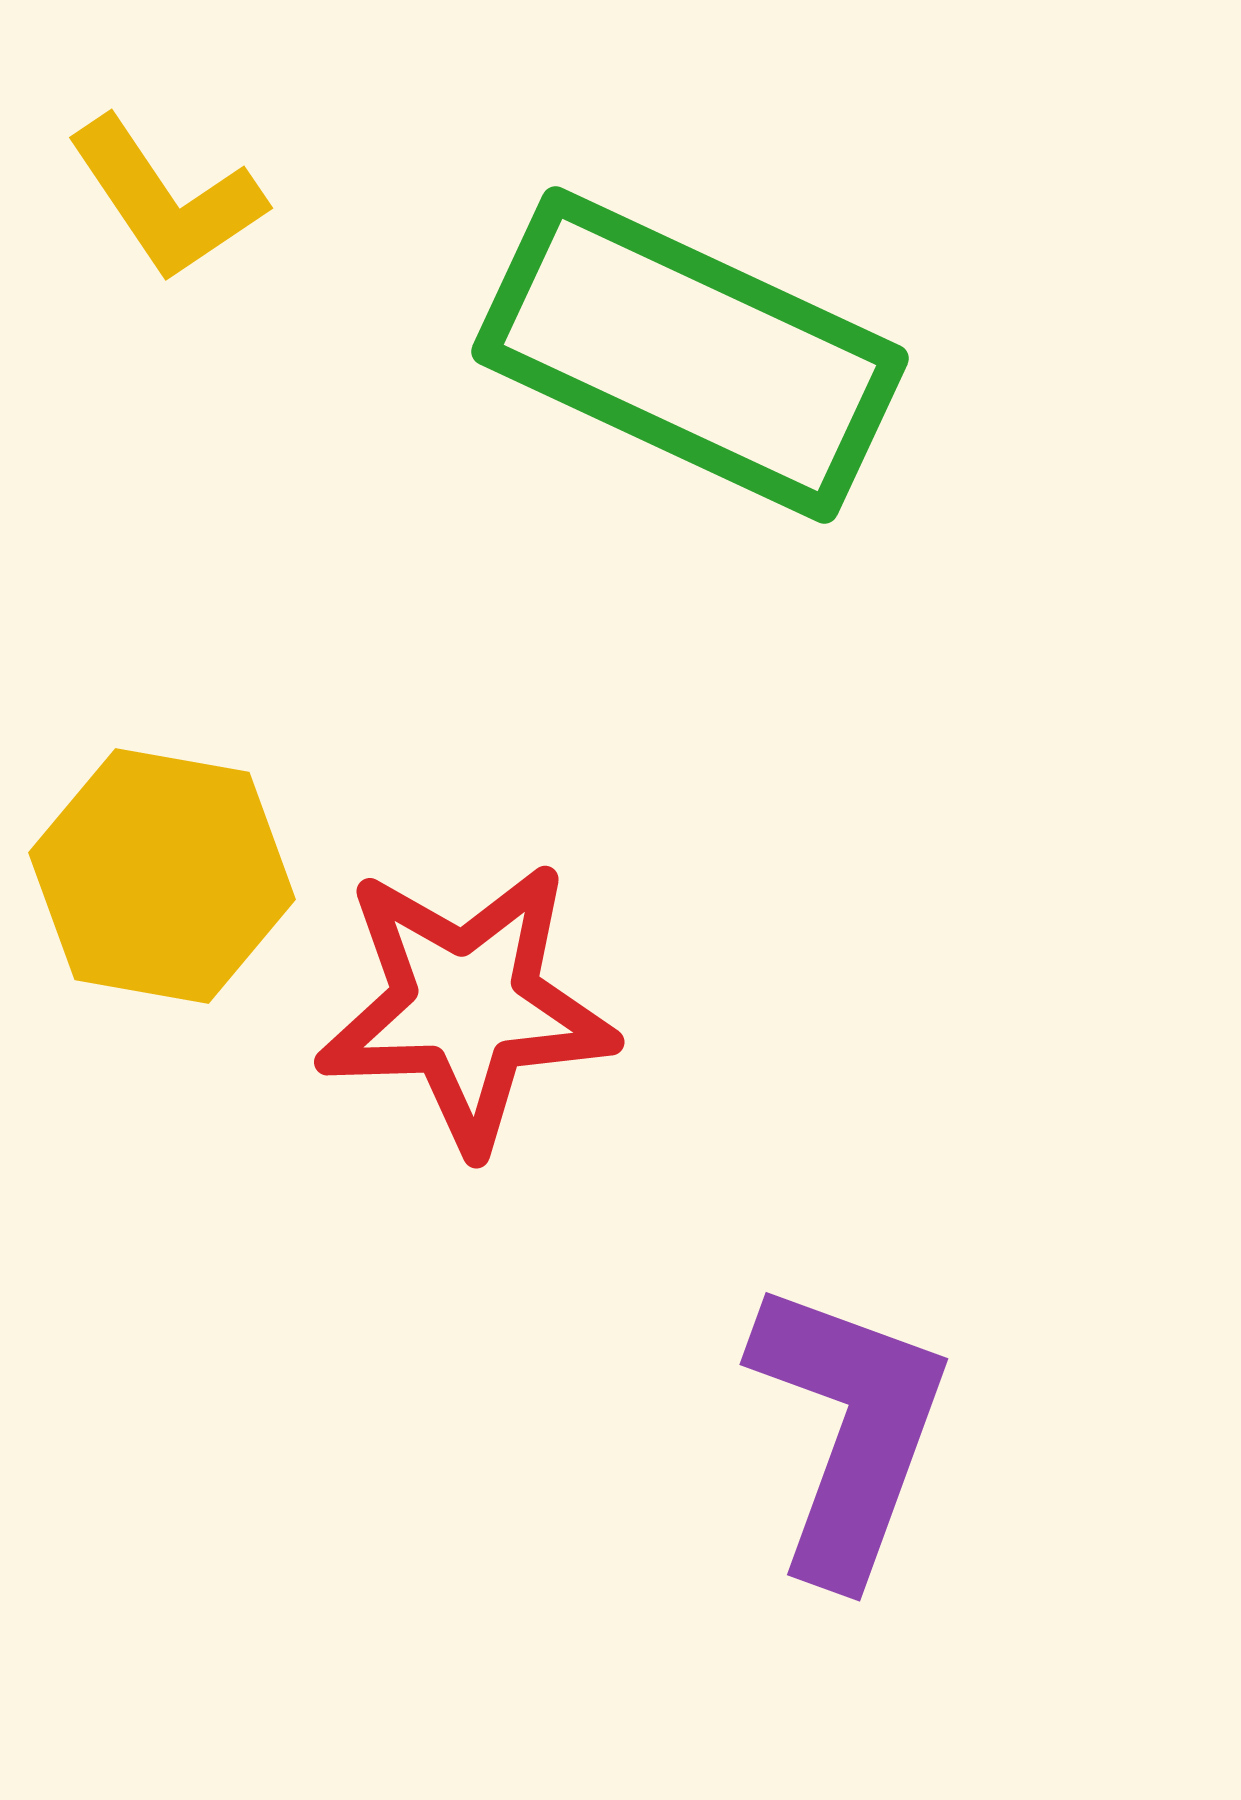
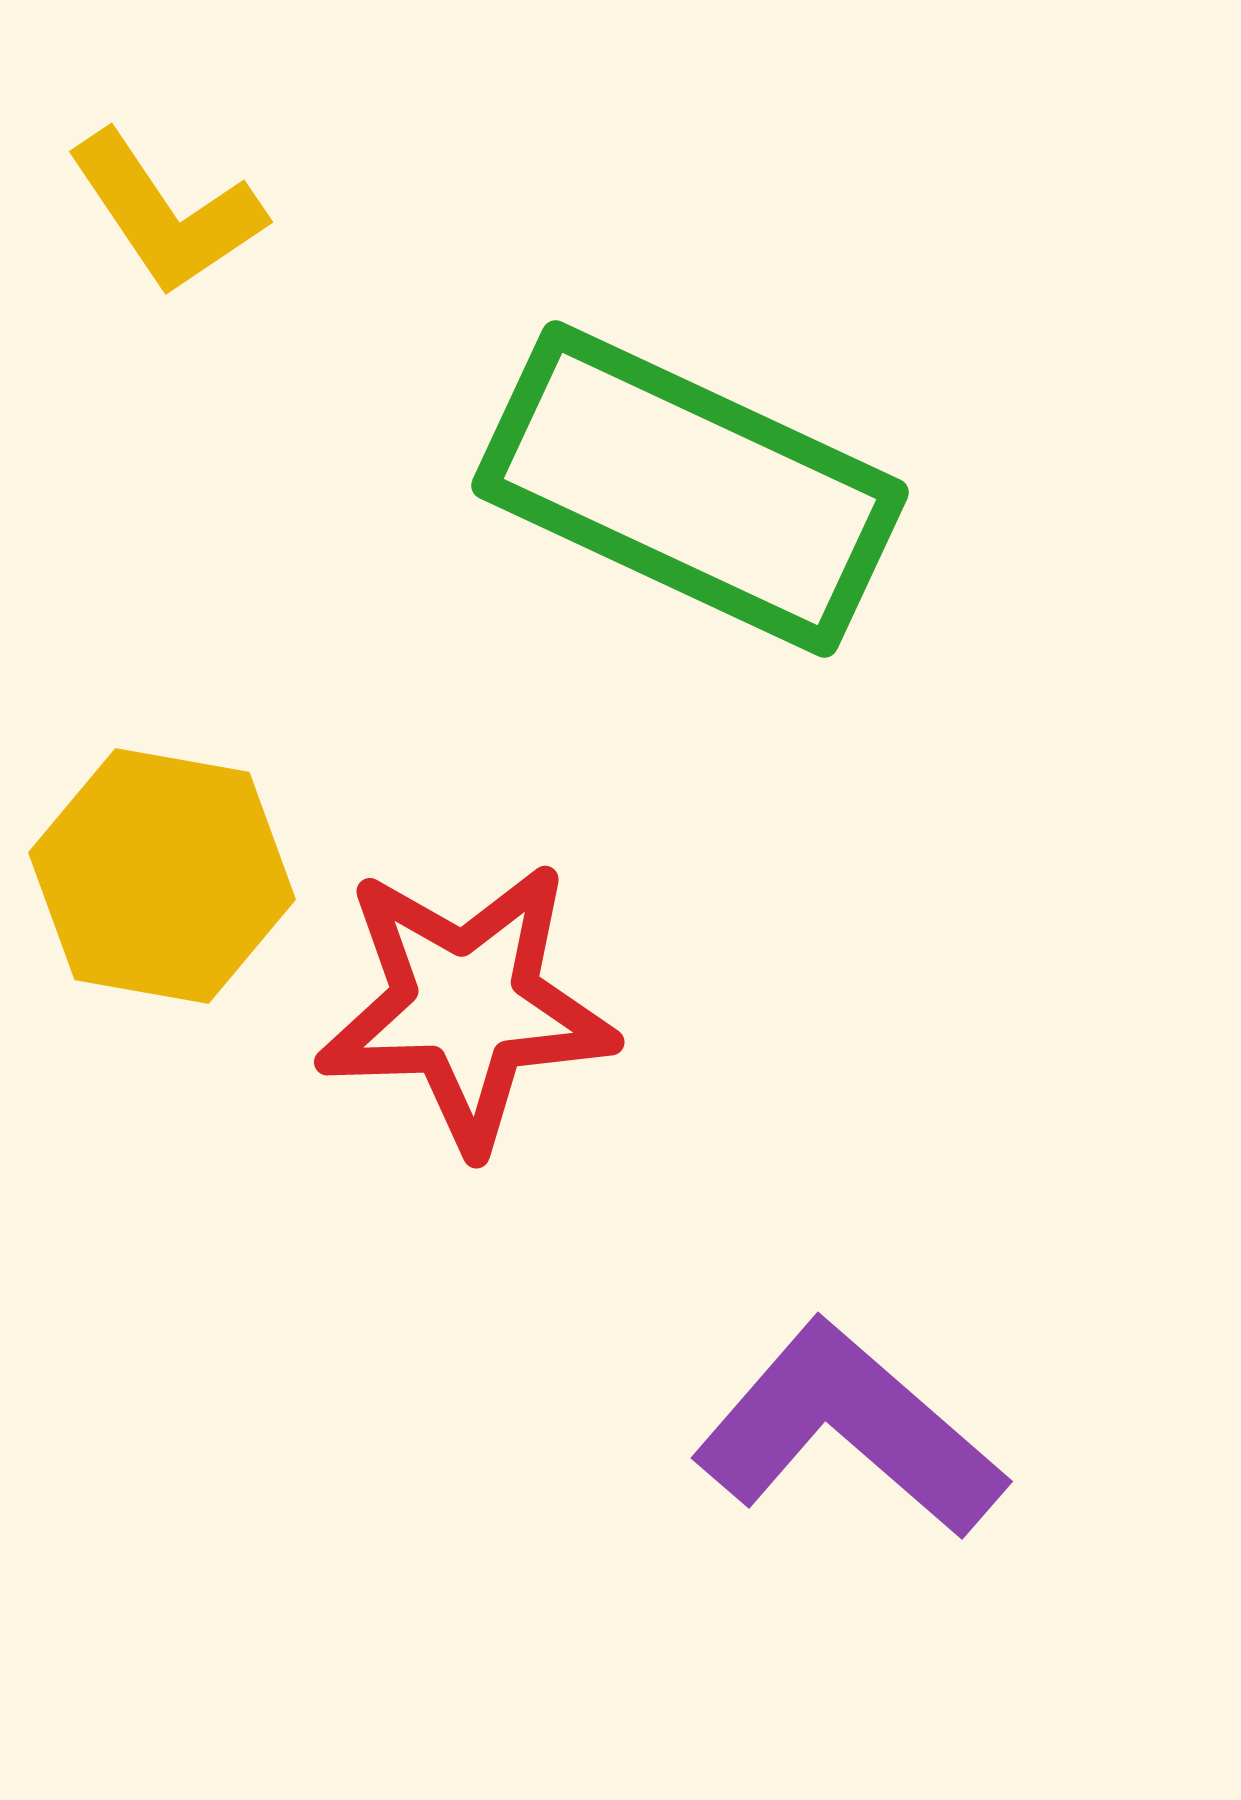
yellow L-shape: moved 14 px down
green rectangle: moved 134 px down
purple L-shape: rotated 69 degrees counterclockwise
